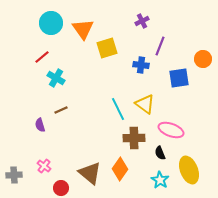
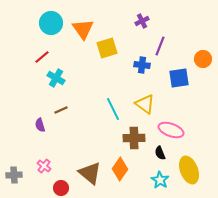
blue cross: moved 1 px right
cyan line: moved 5 px left
